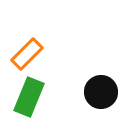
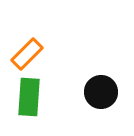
green rectangle: rotated 18 degrees counterclockwise
